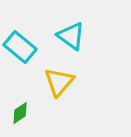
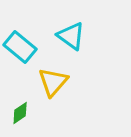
yellow triangle: moved 6 px left
